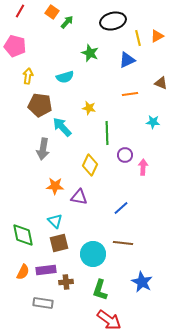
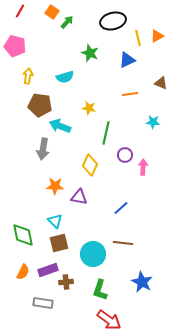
cyan arrow: moved 2 px left, 1 px up; rotated 25 degrees counterclockwise
green line: moved 1 px left; rotated 15 degrees clockwise
purple rectangle: moved 2 px right; rotated 12 degrees counterclockwise
